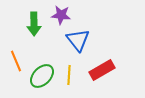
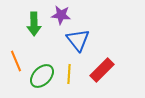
red rectangle: rotated 15 degrees counterclockwise
yellow line: moved 1 px up
